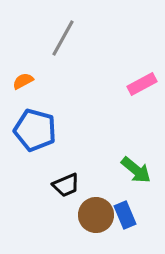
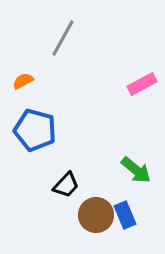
black trapezoid: rotated 24 degrees counterclockwise
